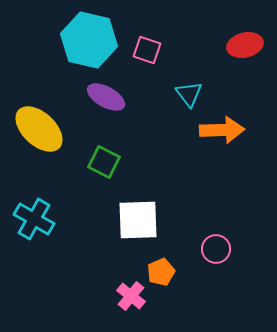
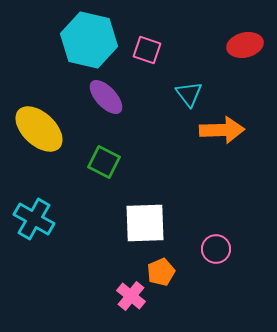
purple ellipse: rotated 18 degrees clockwise
white square: moved 7 px right, 3 px down
